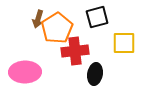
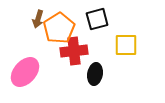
black square: moved 2 px down
orange pentagon: moved 2 px right
yellow square: moved 2 px right, 2 px down
red cross: moved 1 px left
pink ellipse: rotated 48 degrees counterclockwise
